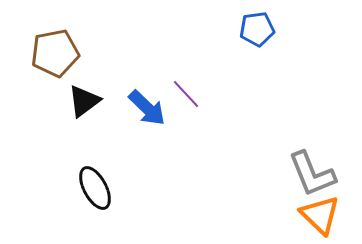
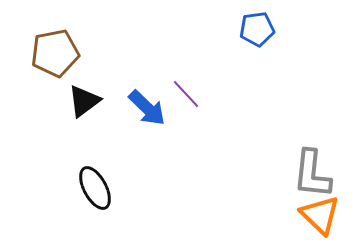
gray L-shape: rotated 28 degrees clockwise
